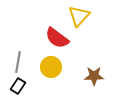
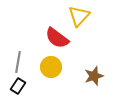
brown star: rotated 18 degrees counterclockwise
